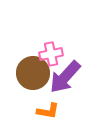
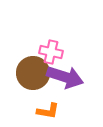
pink cross: moved 2 px up; rotated 25 degrees clockwise
purple arrow: rotated 114 degrees counterclockwise
